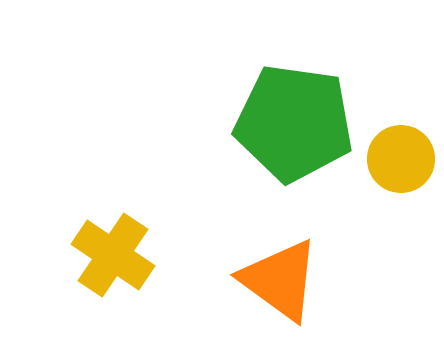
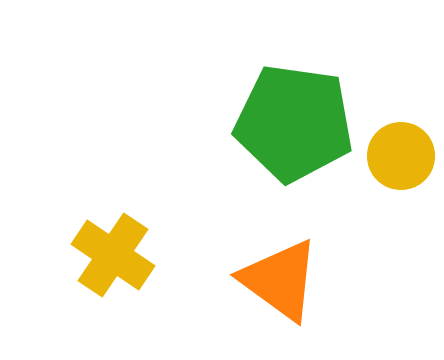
yellow circle: moved 3 px up
